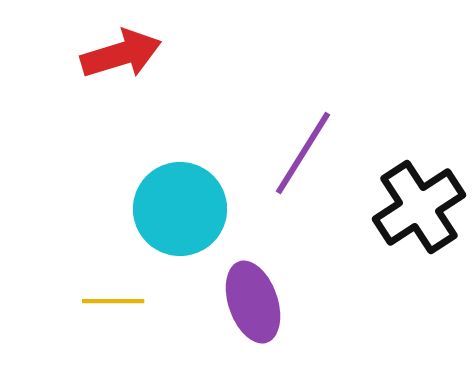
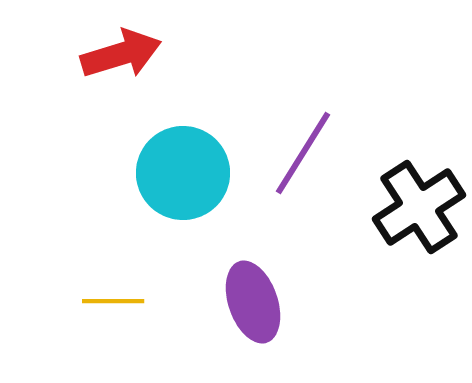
cyan circle: moved 3 px right, 36 px up
